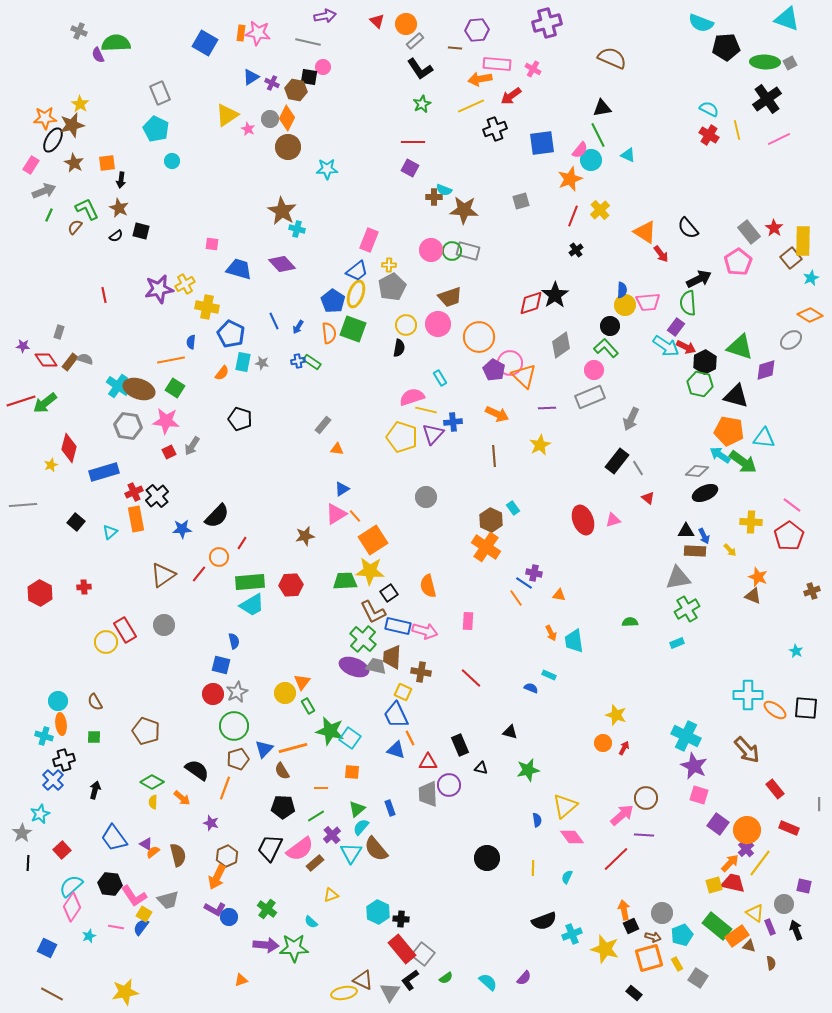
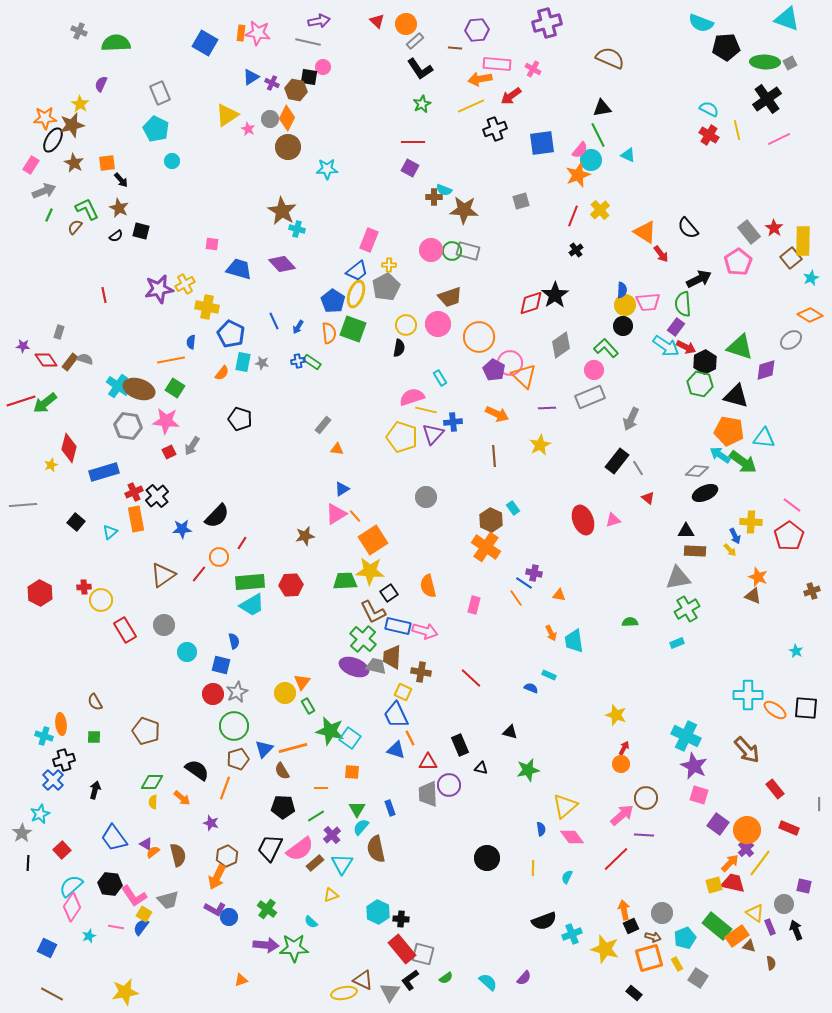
purple arrow at (325, 16): moved 6 px left, 5 px down
purple semicircle at (98, 55): moved 3 px right, 29 px down; rotated 49 degrees clockwise
brown semicircle at (612, 58): moved 2 px left
orange star at (570, 179): moved 8 px right, 4 px up
black arrow at (121, 180): rotated 49 degrees counterclockwise
gray pentagon at (392, 287): moved 6 px left
green semicircle at (688, 303): moved 5 px left, 1 px down
black circle at (610, 326): moved 13 px right
blue arrow at (704, 536): moved 31 px right
pink rectangle at (468, 621): moved 6 px right, 16 px up; rotated 12 degrees clockwise
yellow circle at (106, 642): moved 5 px left, 42 px up
cyan circle at (58, 701): moved 129 px right, 49 px up
orange circle at (603, 743): moved 18 px right, 21 px down
green diamond at (152, 782): rotated 30 degrees counterclockwise
green triangle at (357, 809): rotated 18 degrees counterclockwise
blue semicircle at (537, 820): moved 4 px right, 9 px down
brown semicircle at (376, 849): rotated 28 degrees clockwise
cyan triangle at (351, 853): moved 9 px left, 11 px down
cyan pentagon at (682, 935): moved 3 px right, 3 px down
gray square at (423, 954): rotated 25 degrees counterclockwise
